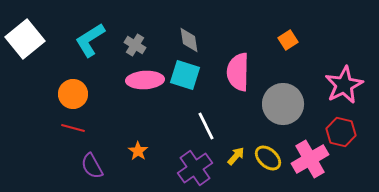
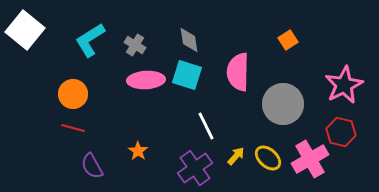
white square: moved 9 px up; rotated 12 degrees counterclockwise
cyan square: moved 2 px right
pink ellipse: moved 1 px right
